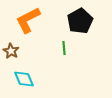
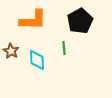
orange L-shape: moved 5 px right; rotated 152 degrees counterclockwise
cyan diamond: moved 13 px right, 19 px up; rotated 20 degrees clockwise
